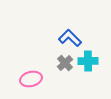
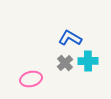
blue L-shape: rotated 15 degrees counterclockwise
